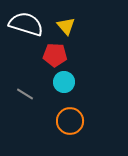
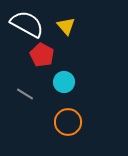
white semicircle: moved 1 px right; rotated 12 degrees clockwise
red pentagon: moved 13 px left; rotated 25 degrees clockwise
orange circle: moved 2 px left, 1 px down
